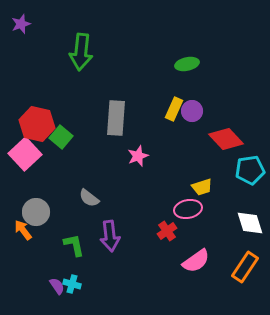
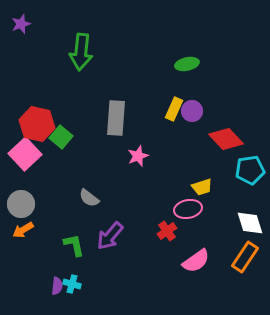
gray circle: moved 15 px left, 8 px up
orange arrow: rotated 85 degrees counterclockwise
purple arrow: rotated 48 degrees clockwise
orange rectangle: moved 10 px up
purple semicircle: rotated 42 degrees clockwise
